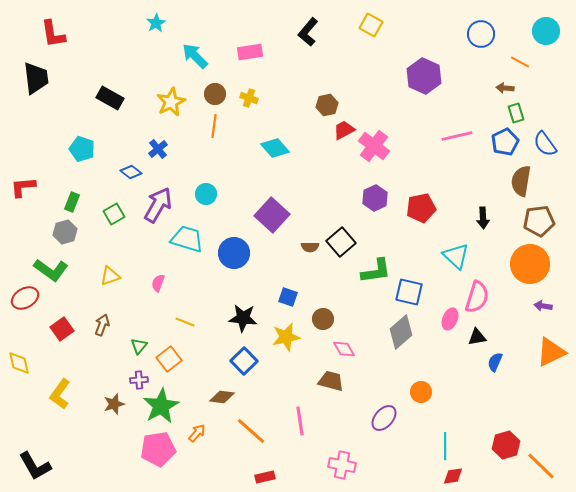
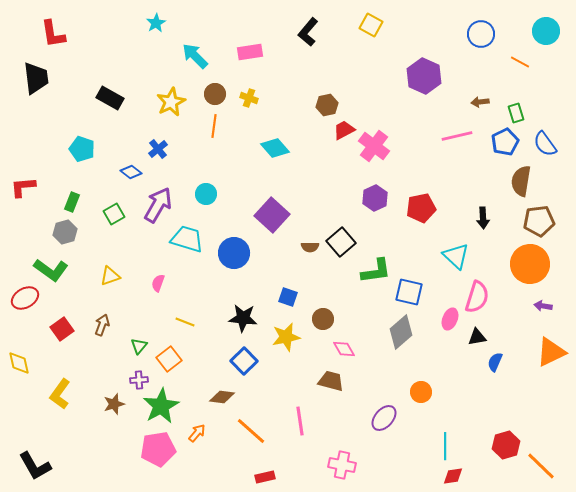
brown arrow at (505, 88): moved 25 px left, 14 px down; rotated 12 degrees counterclockwise
